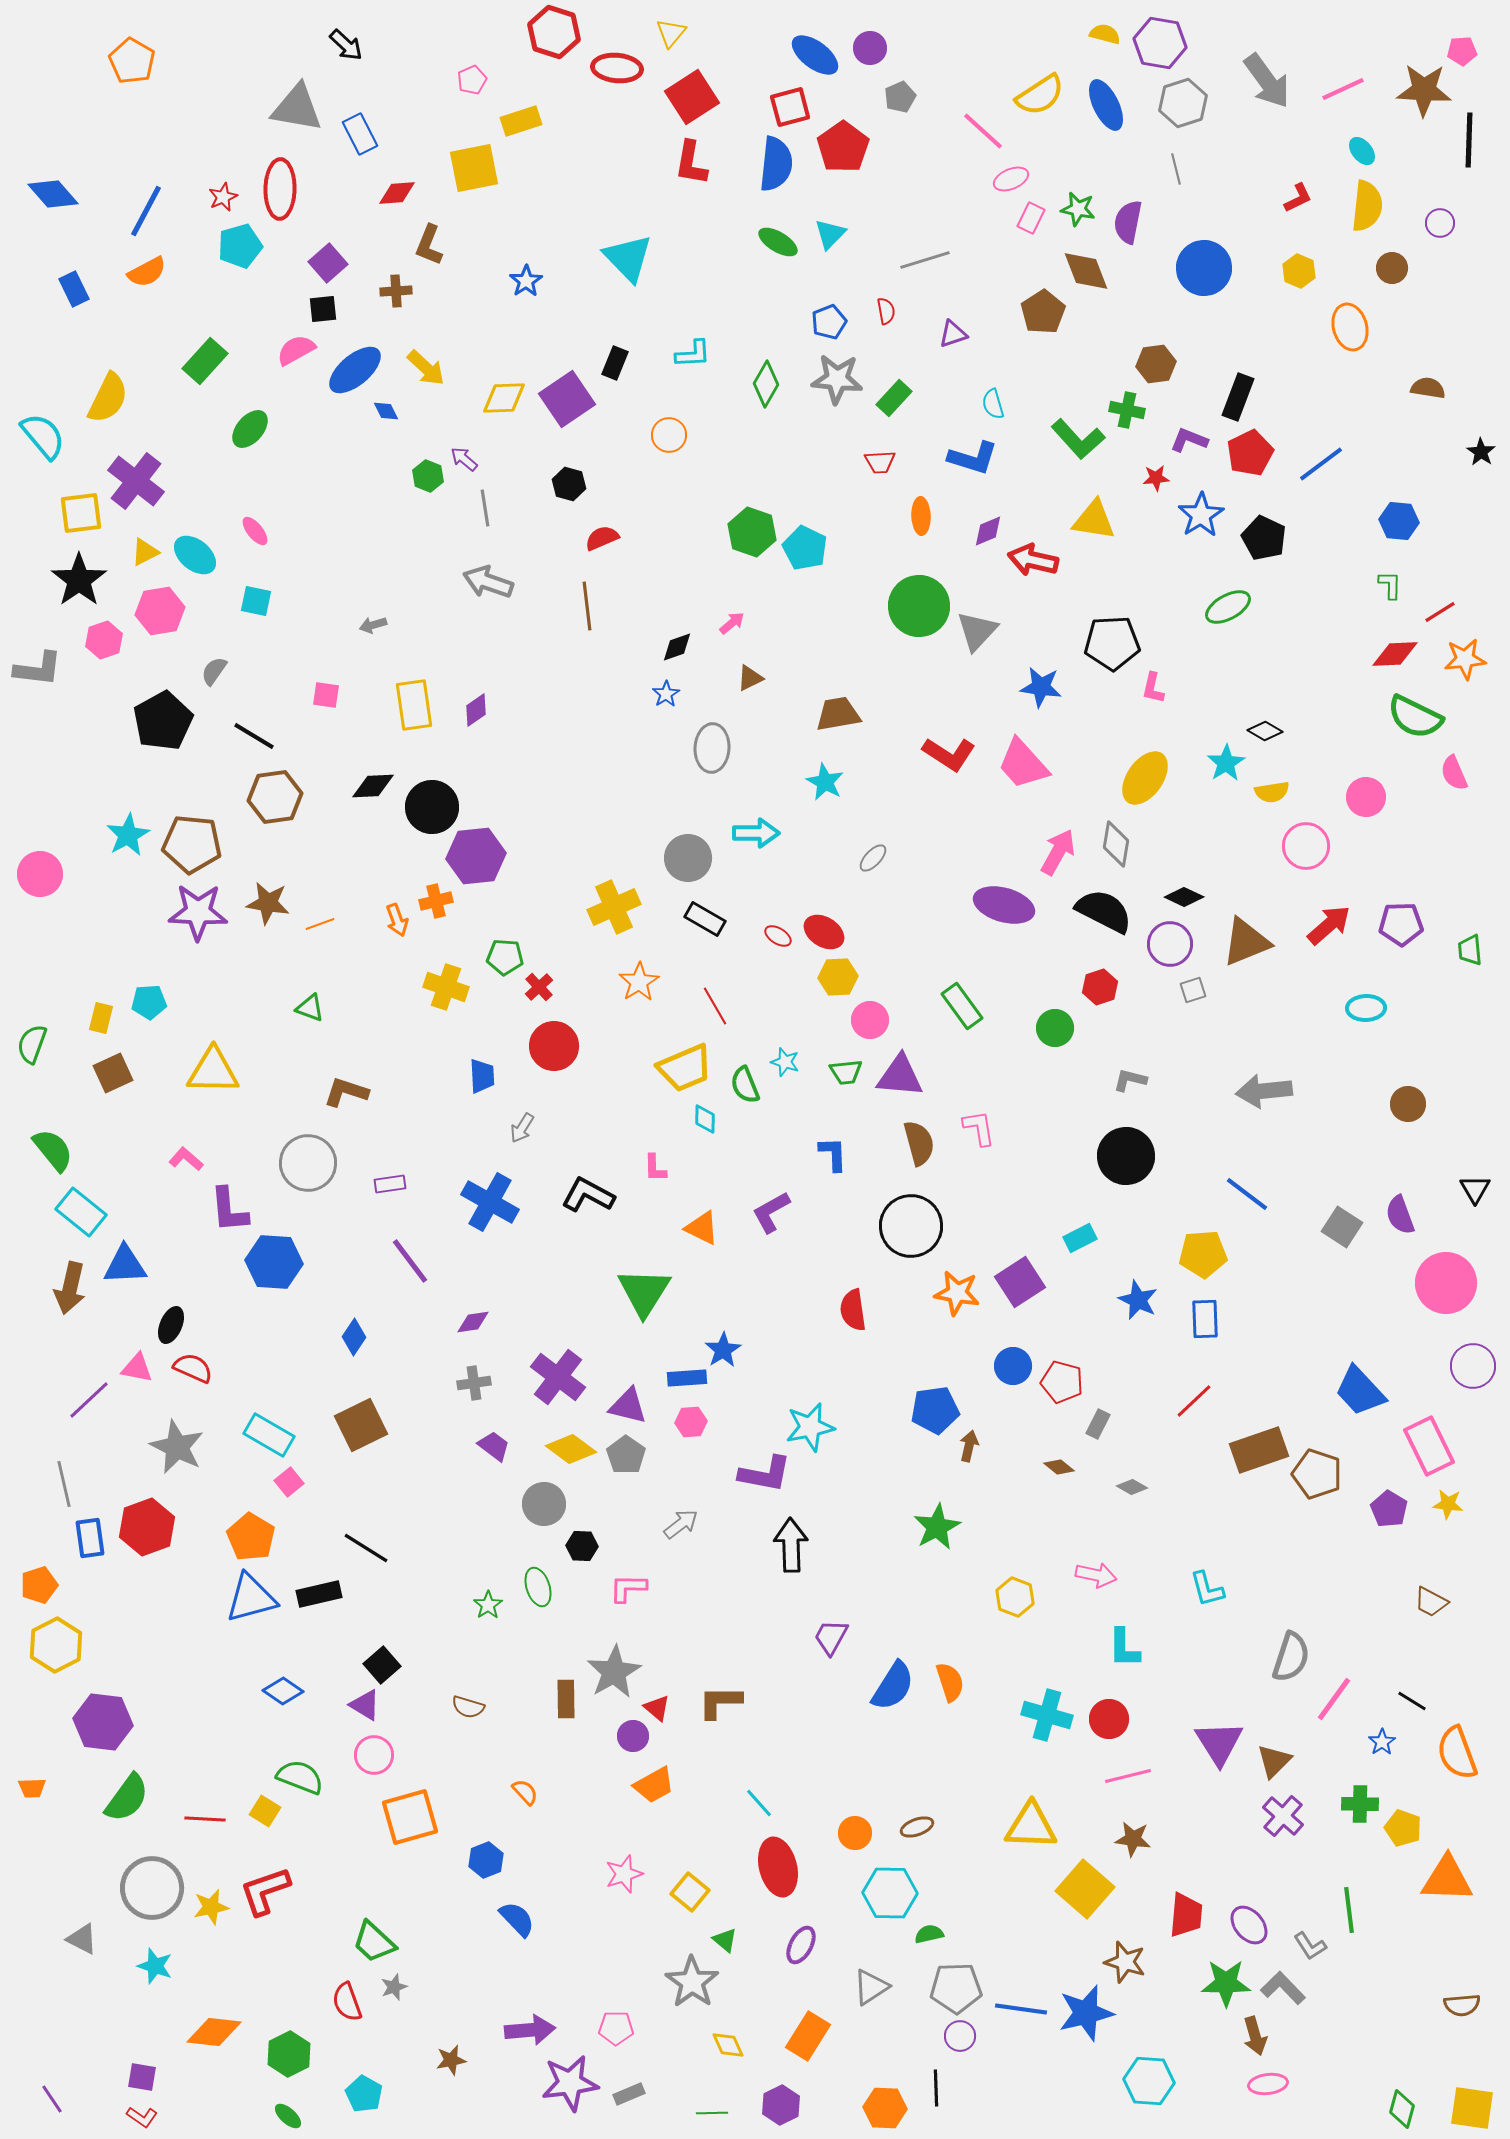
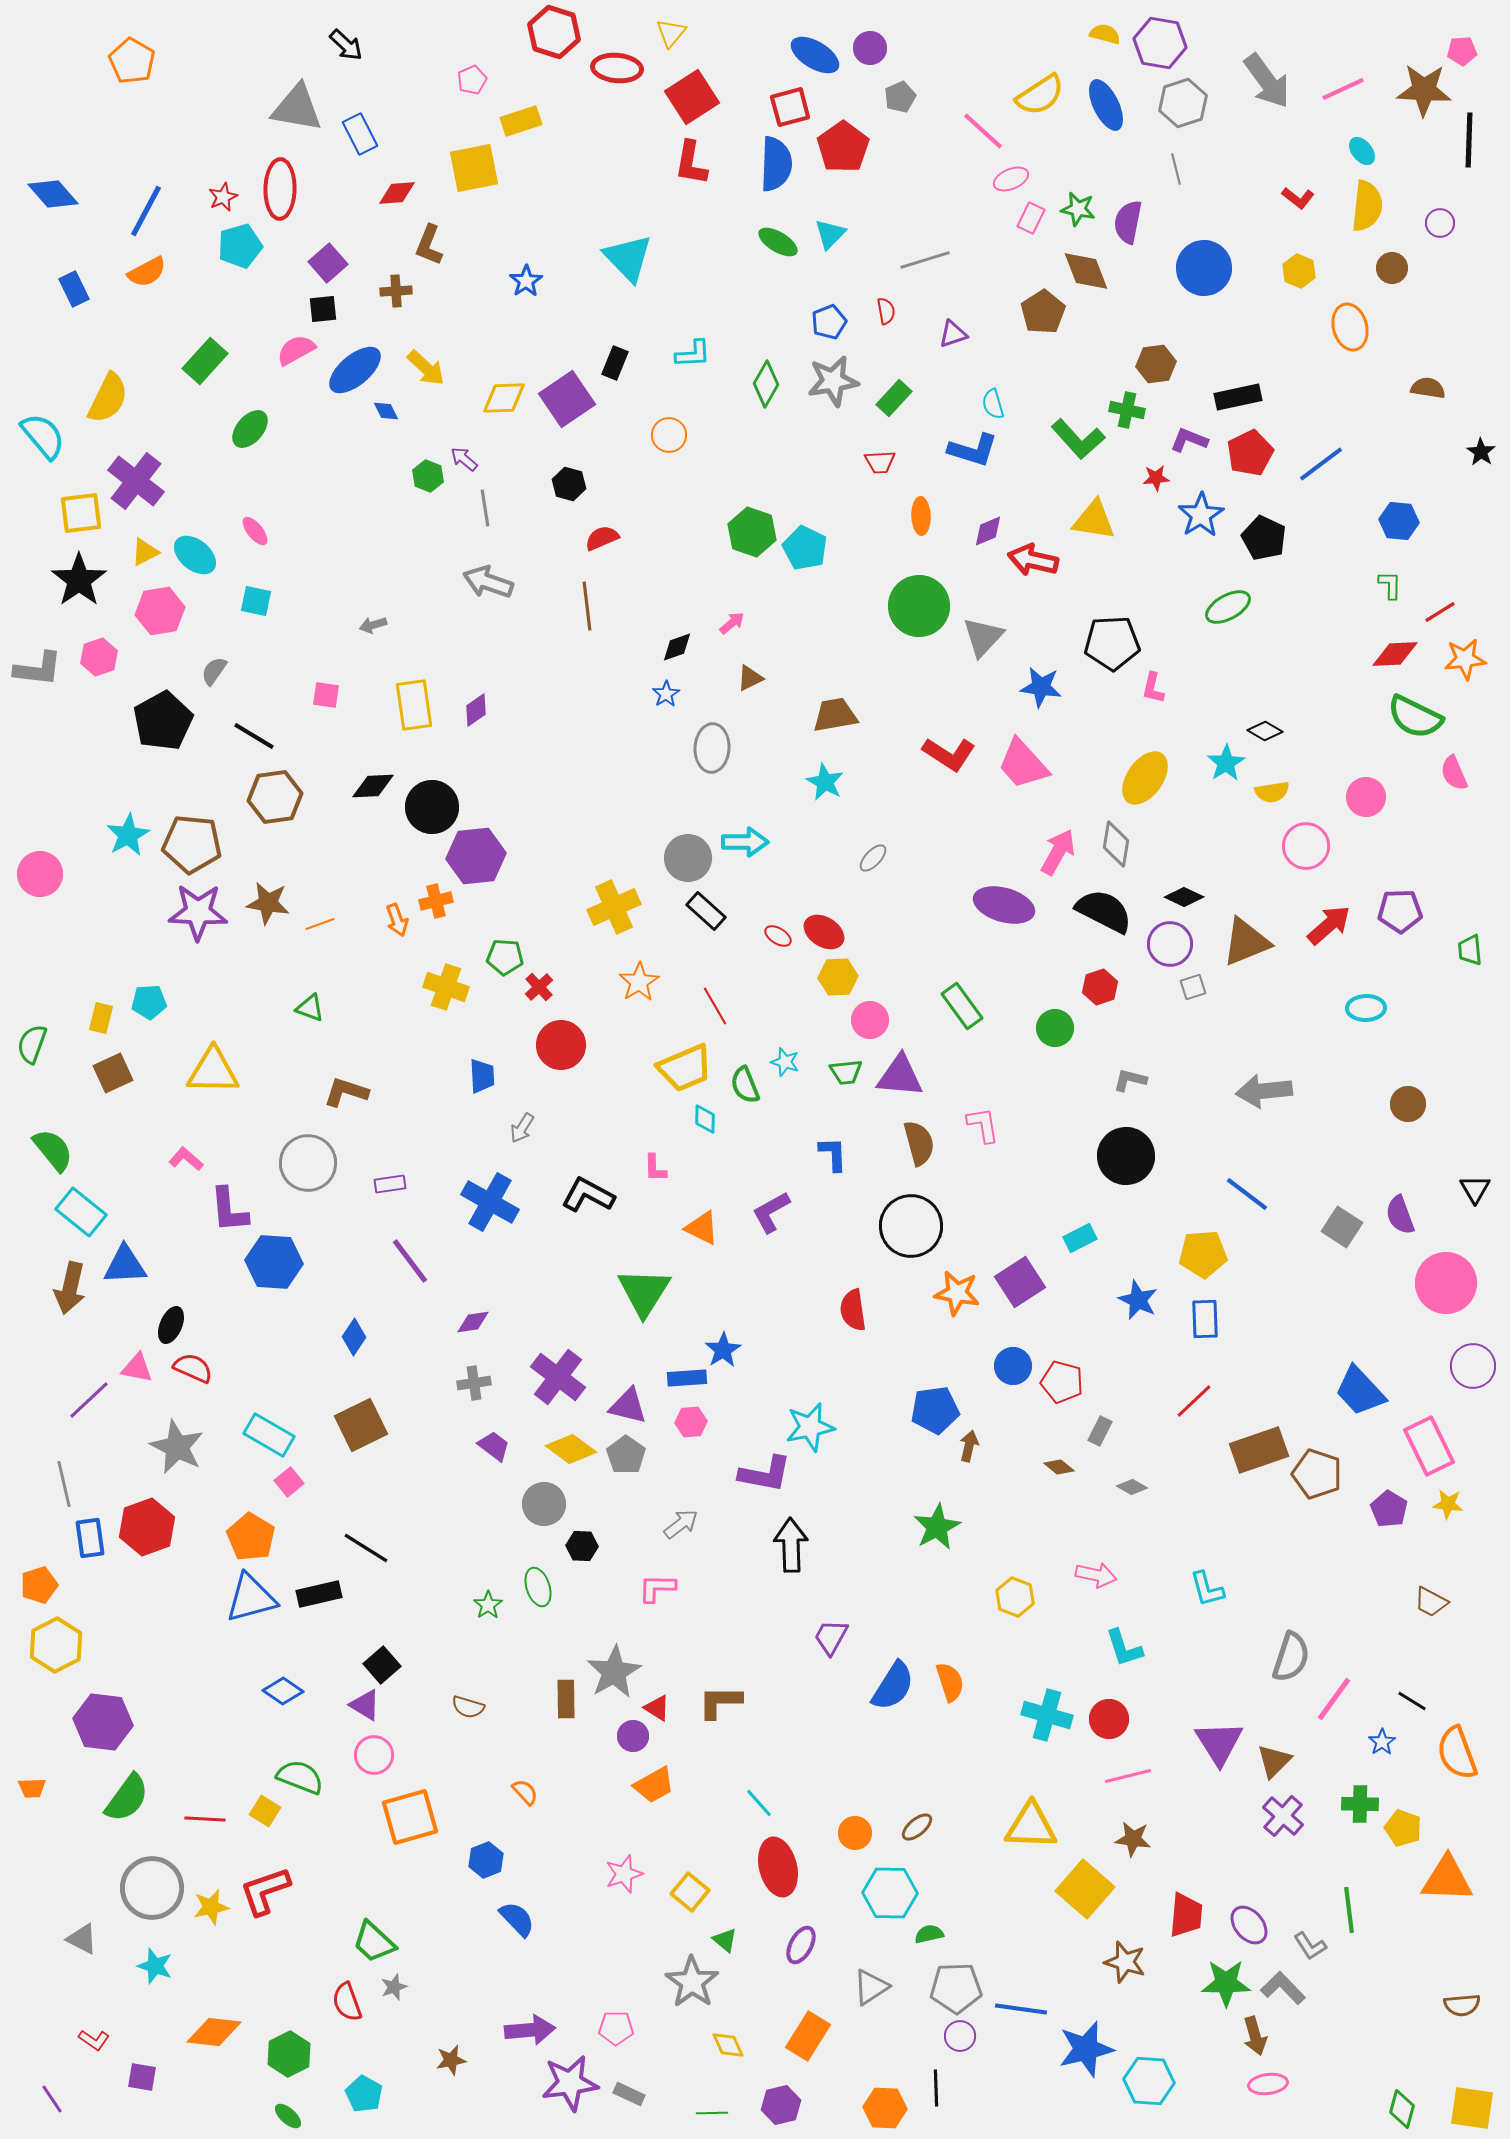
blue ellipse at (815, 55): rotated 6 degrees counterclockwise
blue semicircle at (776, 164): rotated 4 degrees counterclockwise
red L-shape at (1298, 198): rotated 64 degrees clockwise
gray star at (837, 379): moved 4 px left, 2 px down; rotated 15 degrees counterclockwise
black rectangle at (1238, 397): rotated 57 degrees clockwise
blue L-shape at (973, 458): moved 8 px up
gray triangle at (977, 631): moved 6 px right, 6 px down
pink hexagon at (104, 640): moved 5 px left, 17 px down
brown trapezoid at (838, 714): moved 3 px left, 1 px down
cyan arrow at (756, 833): moved 11 px left, 9 px down
black rectangle at (705, 919): moved 1 px right, 8 px up; rotated 12 degrees clockwise
purple pentagon at (1401, 924): moved 1 px left, 13 px up
gray square at (1193, 990): moved 3 px up
red circle at (554, 1046): moved 7 px right, 1 px up
pink L-shape at (979, 1128): moved 4 px right, 3 px up
gray rectangle at (1098, 1424): moved 2 px right, 7 px down
pink L-shape at (628, 1588): moved 29 px right
cyan L-shape at (1124, 1648): rotated 18 degrees counterclockwise
red triangle at (657, 1708): rotated 8 degrees counterclockwise
brown ellipse at (917, 1827): rotated 20 degrees counterclockwise
blue star at (1086, 2013): moved 36 px down
gray rectangle at (629, 2094): rotated 48 degrees clockwise
purple hexagon at (781, 2105): rotated 12 degrees clockwise
red L-shape at (142, 2117): moved 48 px left, 77 px up
